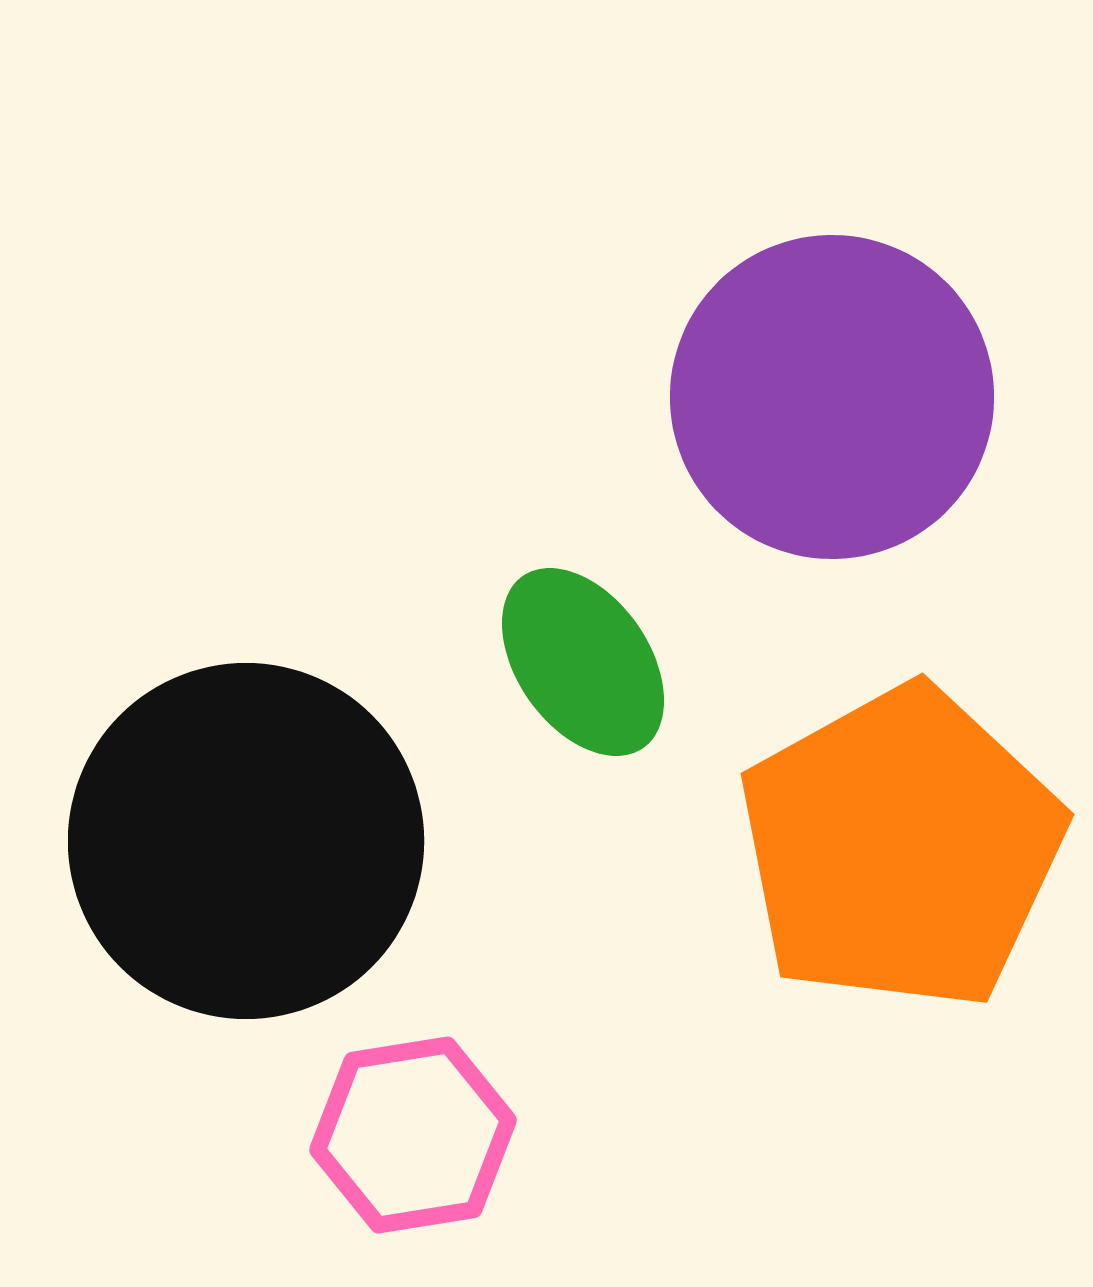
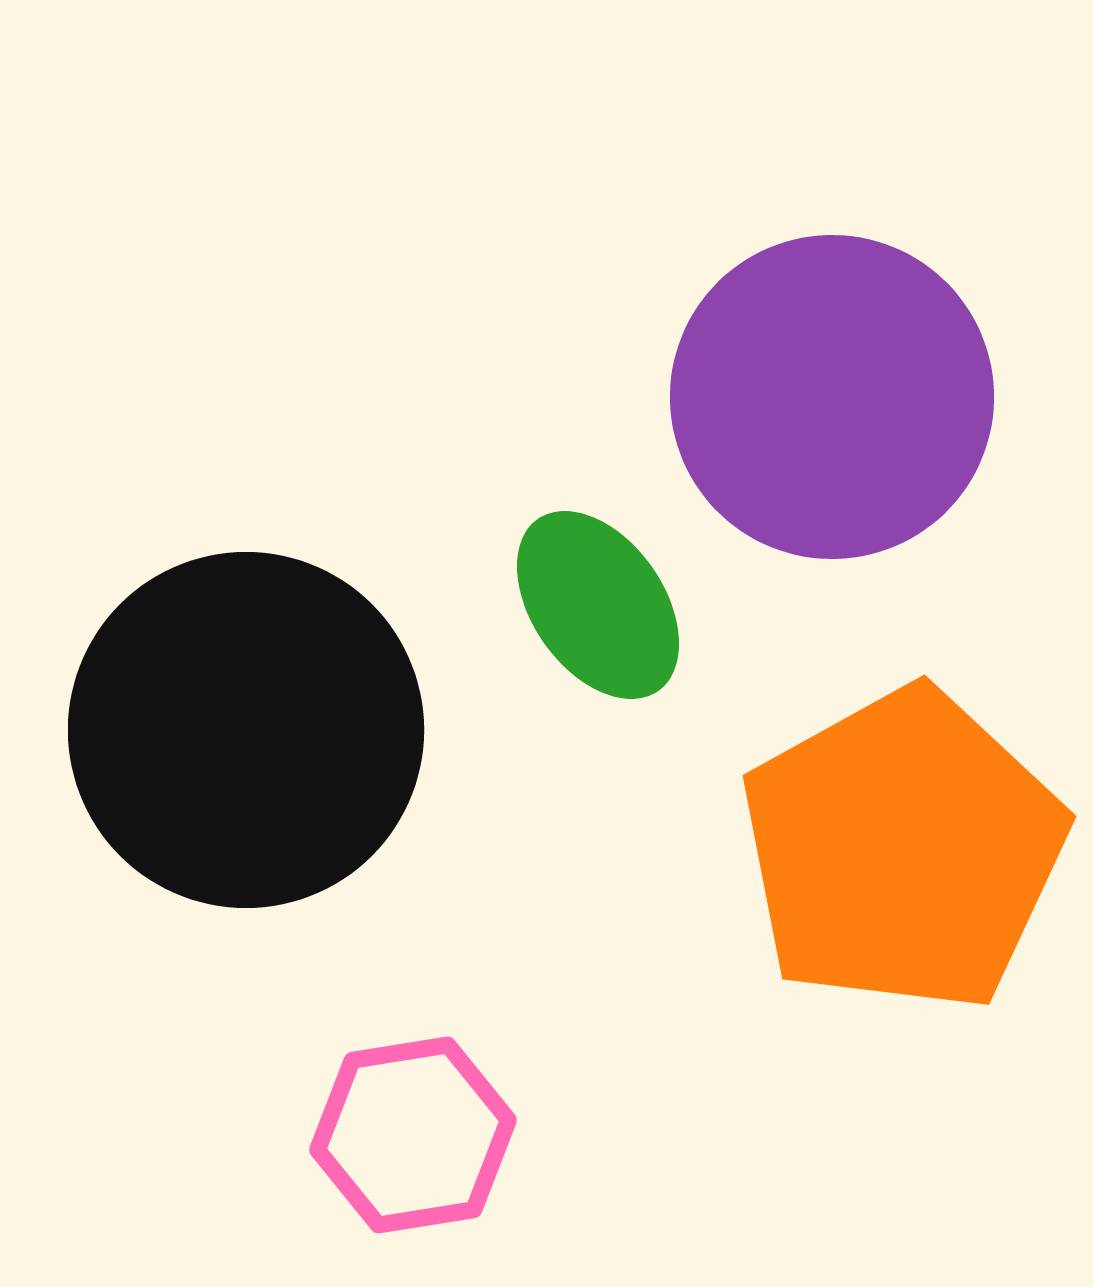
green ellipse: moved 15 px right, 57 px up
black circle: moved 111 px up
orange pentagon: moved 2 px right, 2 px down
